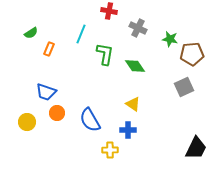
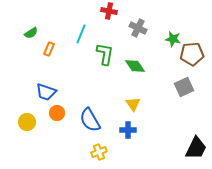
green star: moved 3 px right
yellow triangle: rotated 21 degrees clockwise
yellow cross: moved 11 px left, 2 px down; rotated 21 degrees counterclockwise
